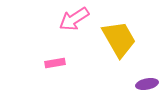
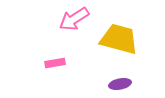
yellow trapezoid: rotated 45 degrees counterclockwise
purple ellipse: moved 27 px left
